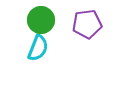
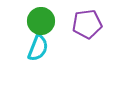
green circle: moved 1 px down
